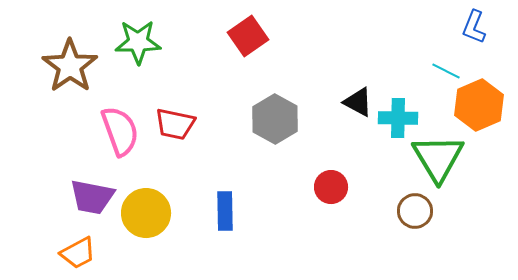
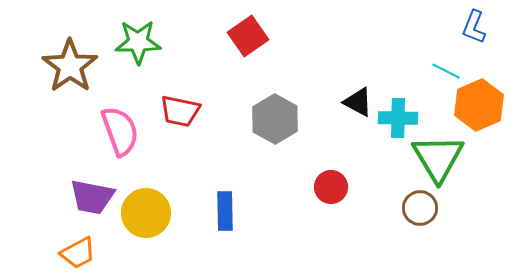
red trapezoid: moved 5 px right, 13 px up
brown circle: moved 5 px right, 3 px up
